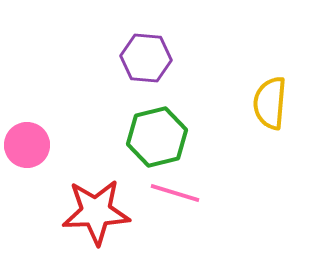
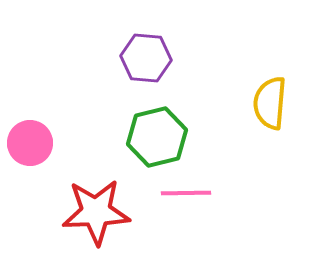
pink circle: moved 3 px right, 2 px up
pink line: moved 11 px right; rotated 18 degrees counterclockwise
